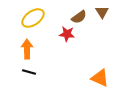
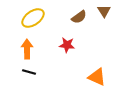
brown triangle: moved 2 px right, 1 px up
red star: moved 11 px down
orange triangle: moved 3 px left, 1 px up
